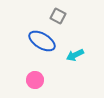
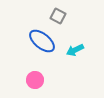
blue ellipse: rotated 8 degrees clockwise
cyan arrow: moved 5 px up
